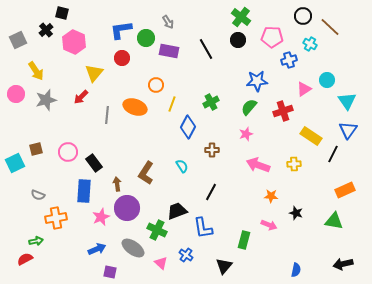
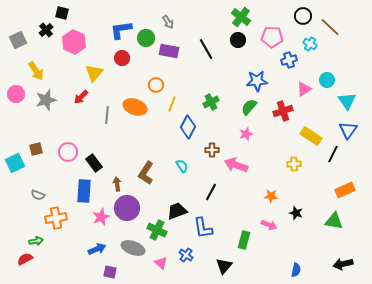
pink arrow at (258, 165): moved 22 px left
gray ellipse at (133, 248): rotated 15 degrees counterclockwise
